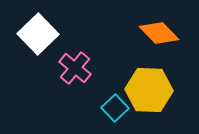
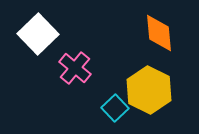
orange diamond: rotated 39 degrees clockwise
yellow hexagon: rotated 24 degrees clockwise
